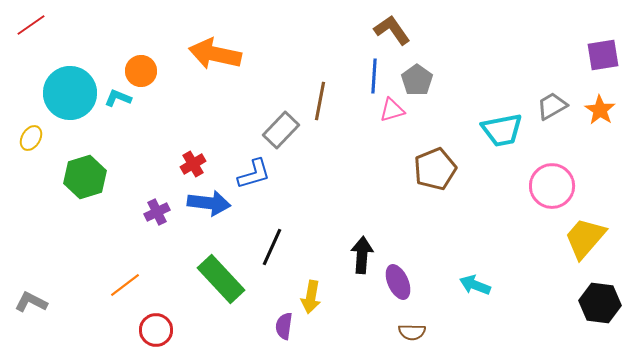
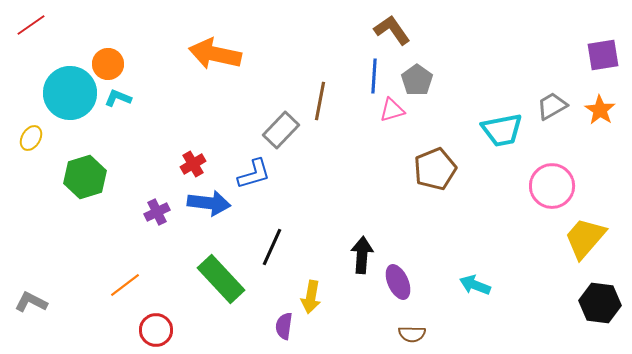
orange circle: moved 33 px left, 7 px up
brown semicircle: moved 2 px down
